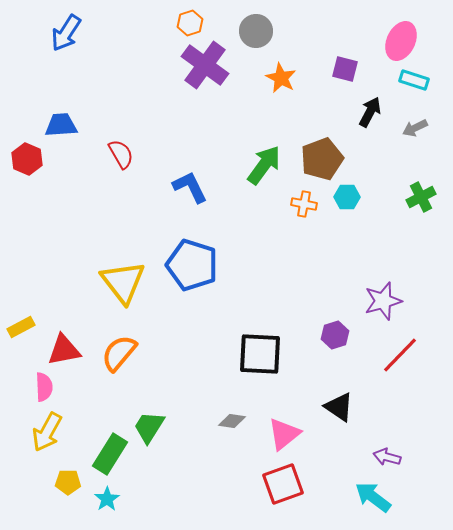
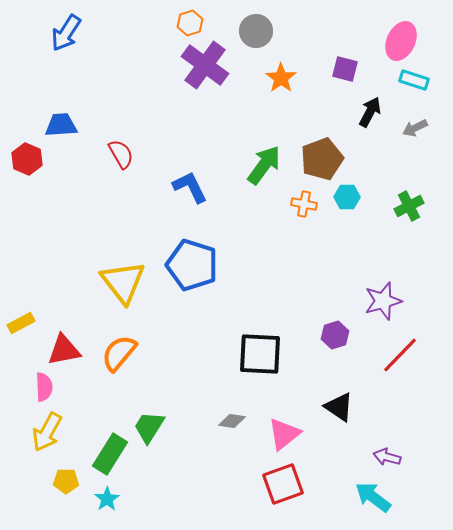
orange star: rotated 8 degrees clockwise
green cross: moved 12 px left, 9 px down
yellow rectangle: moved 4 px up
yellow pentagon: moved 2 px left, 1 px up
